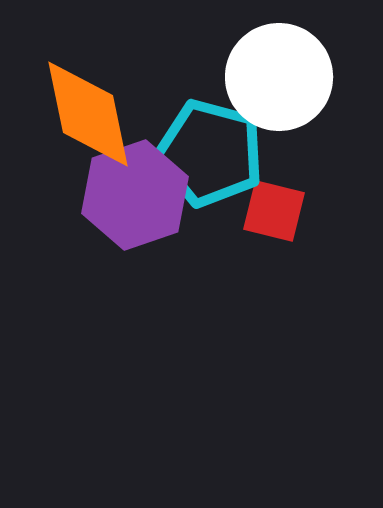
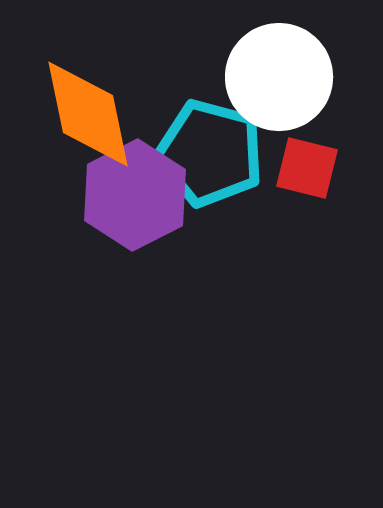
purple hexagon: rotated 8 degrees counterclockwise
red square: moved 33 px right, 43 px up
